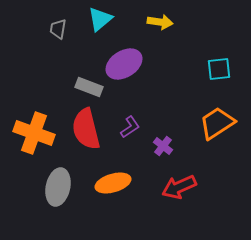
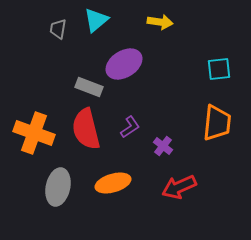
cyan triangle: moved 4 px left, 1 px down
orange trapezoid: rotated 129 degrees clockwise
